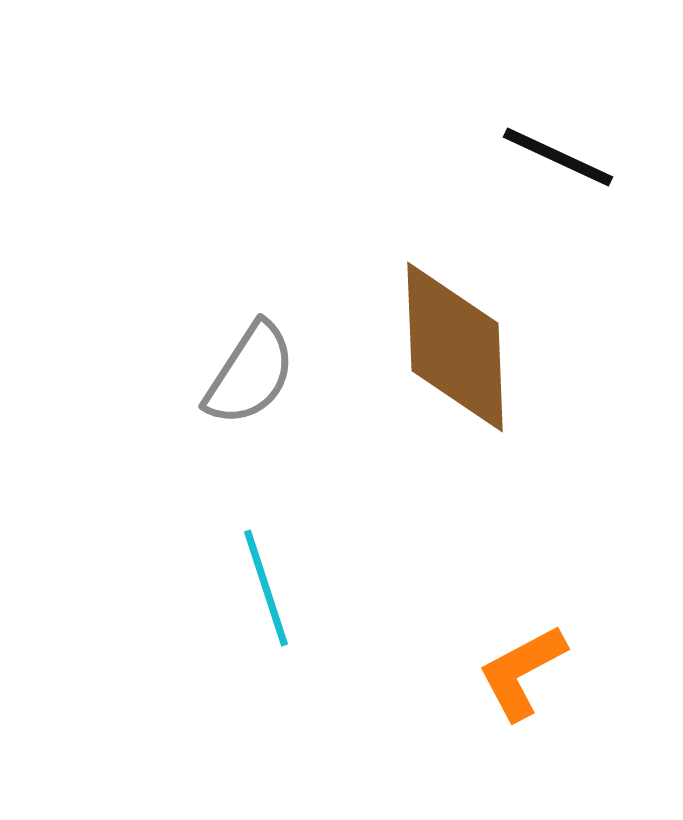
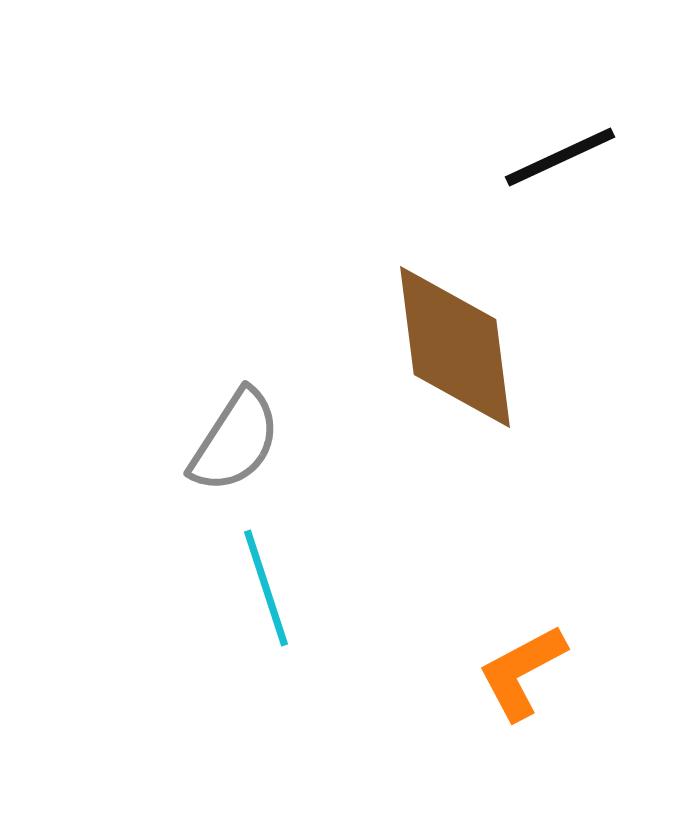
black line: moved 2 px right; rotated 50 degrees counterclockwise
brown diamond: rotated 5 degrees counterclockwise
gray semicircle: moved 15 px left, 67 px down
